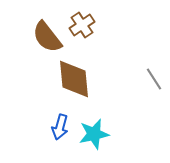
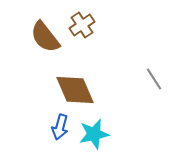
brown semicircle: moved 2 px left
brown diamond: moved 1 px right, 11 px down; rotated 18 degrees counterclockwise
